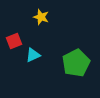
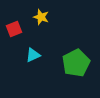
red square: moved 12 px up
